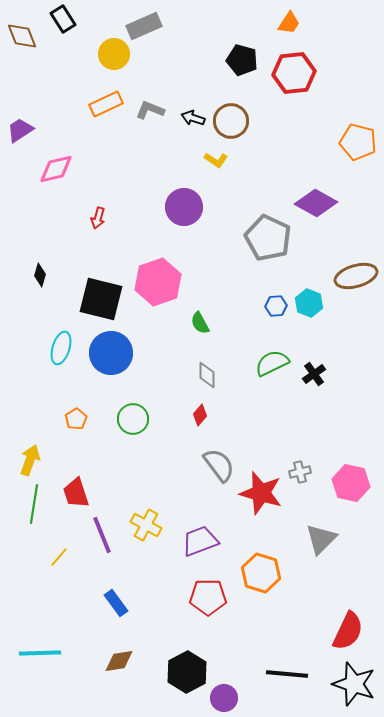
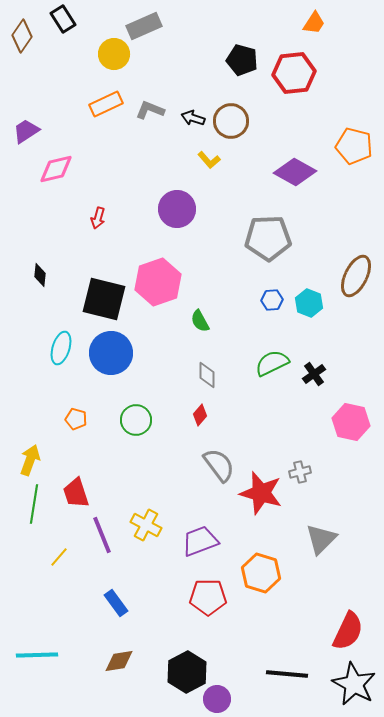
orange trapezoid at (289, 23): moved 25 px right
brown diamond at (22, 36): rotated 56 degrees clockwise
purple trapezoid at (20, 130): moved 6 px right, 1 px down
orange pentagon at (358, 142): moved 4 px left, 4 px down
yellow L-shape at (216, 160): moved 7 px left; rotated 15 degrees clockwise
purple diamond at (316, 203): moved 21 px left, 31 px up
purple circle at (184, 207): moved 7 px left, 2 px down
gray pentagon at (268, 238): rotated 27 degrees counterclockwise
black diamond at (40, 275): rotated 10 degrees counterclockwise
brown ellipse at (356, 276): rotated 48 degrees counterclockwise
black square at (101, 299): moved 3 px right
blue hexagon at (276, 306): moved 4 px left, 6 px up
green semicircle at (200, 323): moved 2 px up
orange pentagon at (76, 419): rotated 25 degrees counterclockwise
green circle at (133, 419): moved 3 px right, 1 px down
pink hexagon at (351, 483): moved 61 px up
cyan line at (40, 653): moved 3 px left, 2 px down
black star at (354, 684): rotated 9 degrees clockwise
purple circle at (224, 698): moved 7 px left, 1 px down
